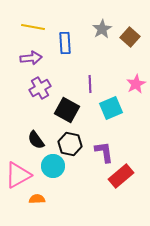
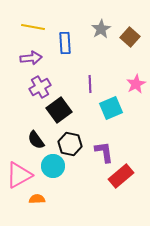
gray star: moved 1 px left
purple cross: moved 1 px up
black square: moved 8 px left; rotated 25 degrees clockwise
pink triangle: moved 1 px right
